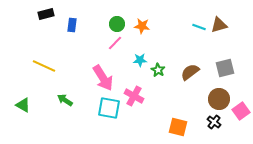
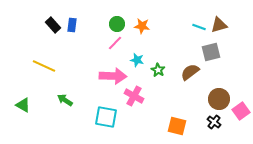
black rectangle: moved 7 px right, 11 px down; rotated 63 degrees clockwise
cyan star: moved 3 px left; rotated 16 degrees clockwise
gray square: moved 14 px left, 16 px up
pink arrow: moved 10 px right, 2 px up; rotated 56 degrees counterclockwise
cyan square: moved 3 px left, 9 px down
orange square: moved 1 px left, 1 px up
